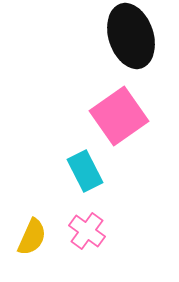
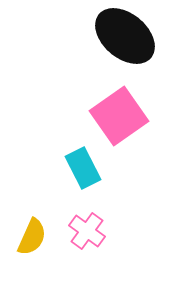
black ellipse: moved 6 px left; rotated 32 degrees counterclockwise
cyan rectangle: moved 2 px left, 3 px up
